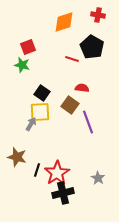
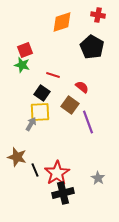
orange diamond: moved 2 px left
red square: moved 3 px left, 3 px down
red line: moved 19 px left, 16 px down
red semicircle: moved 1 px up; rotated 32 degrees clockwise
black line: moved 2 px left; rotated 40 degrees counterclockwise
